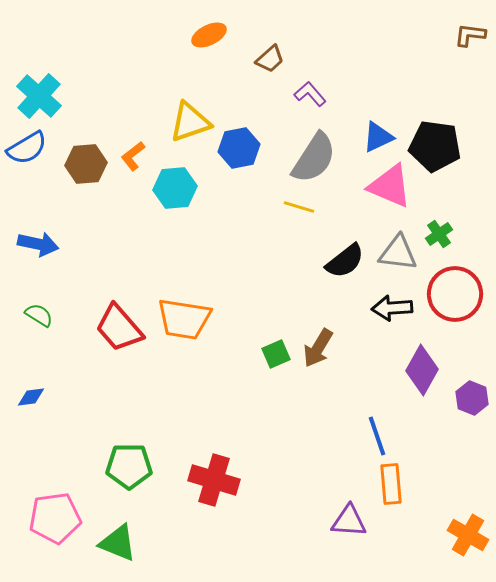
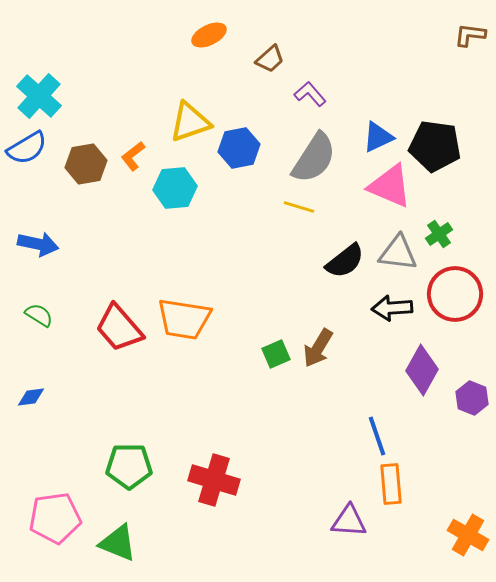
brown hexagon: rotated 6 degrees counterclockwise
